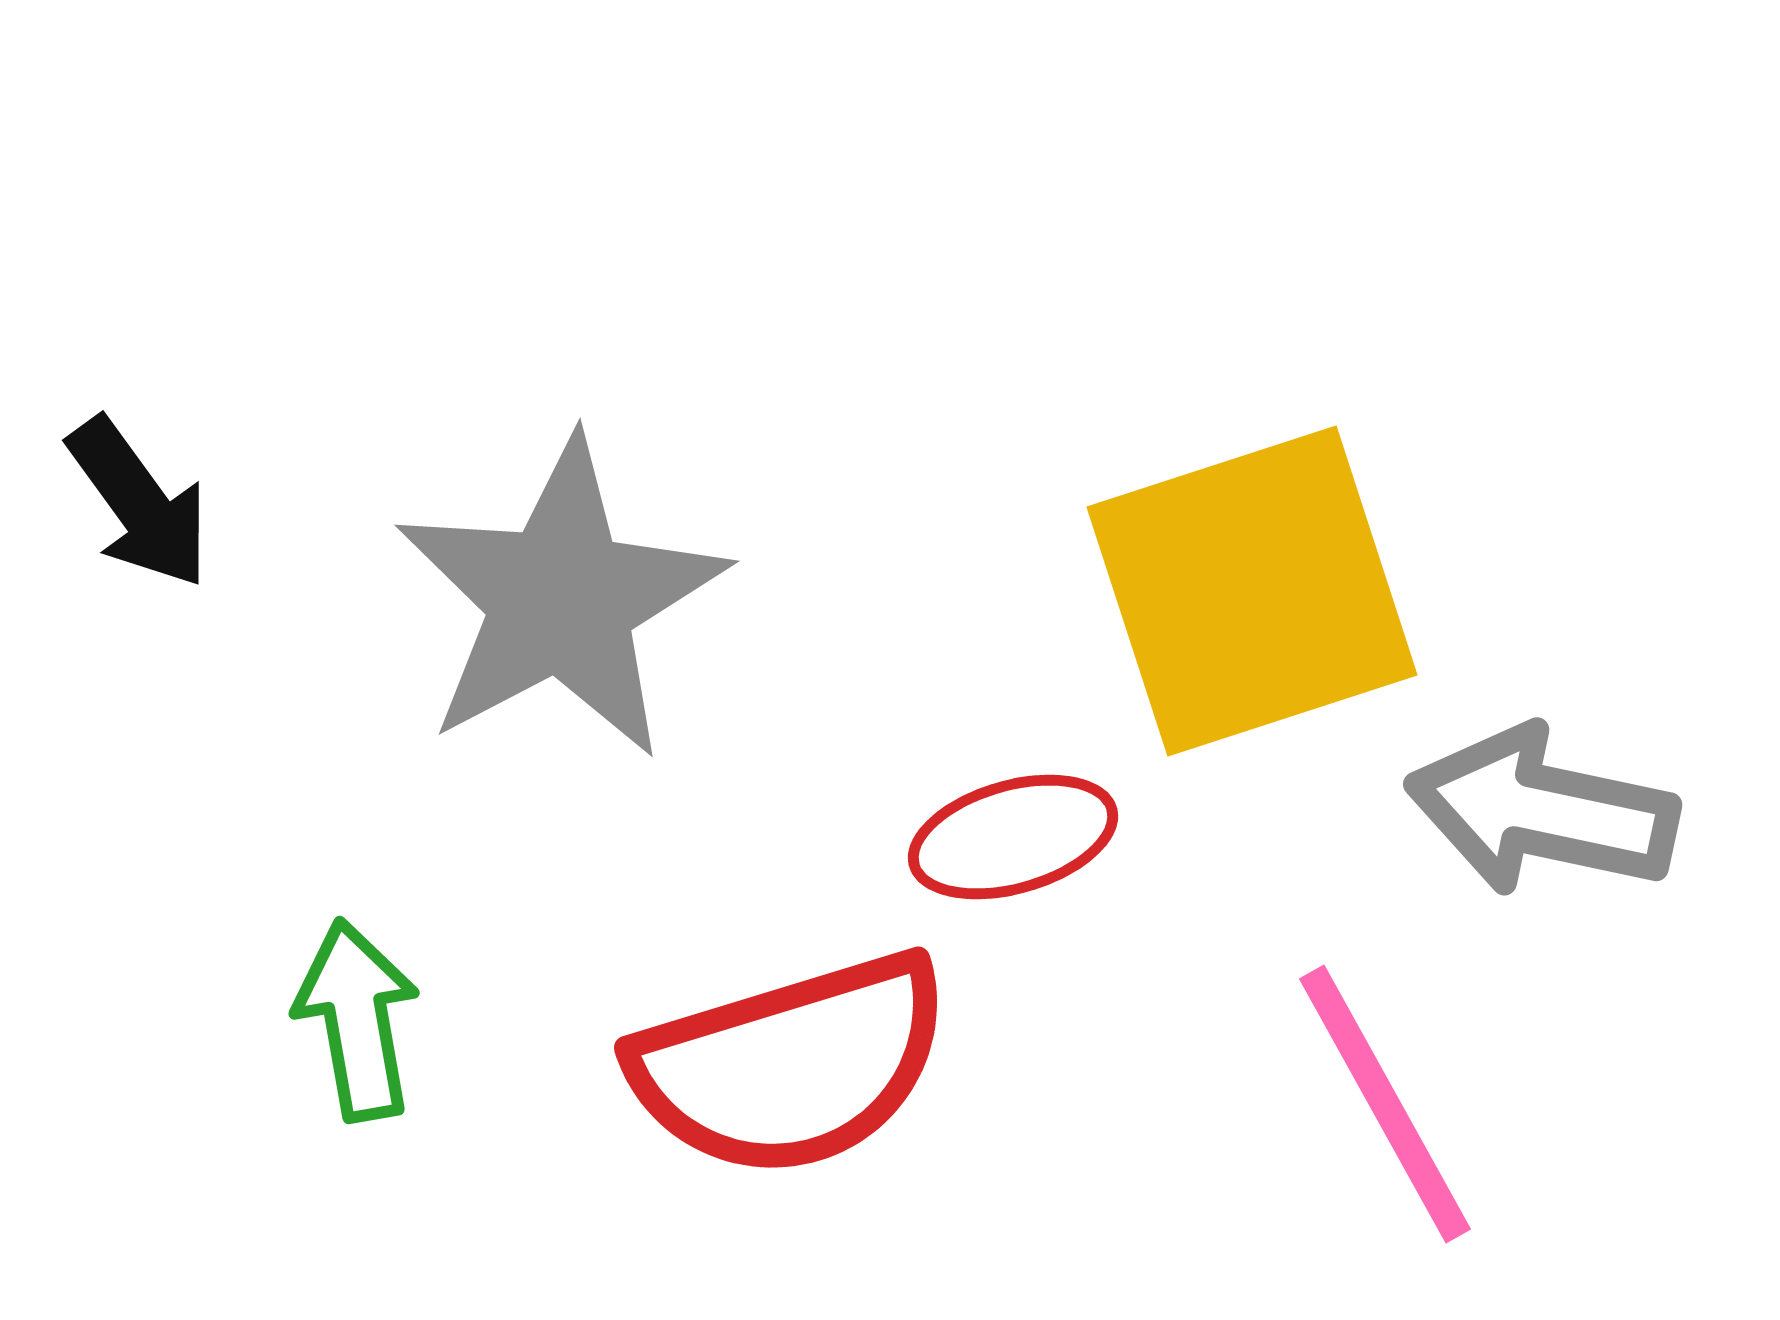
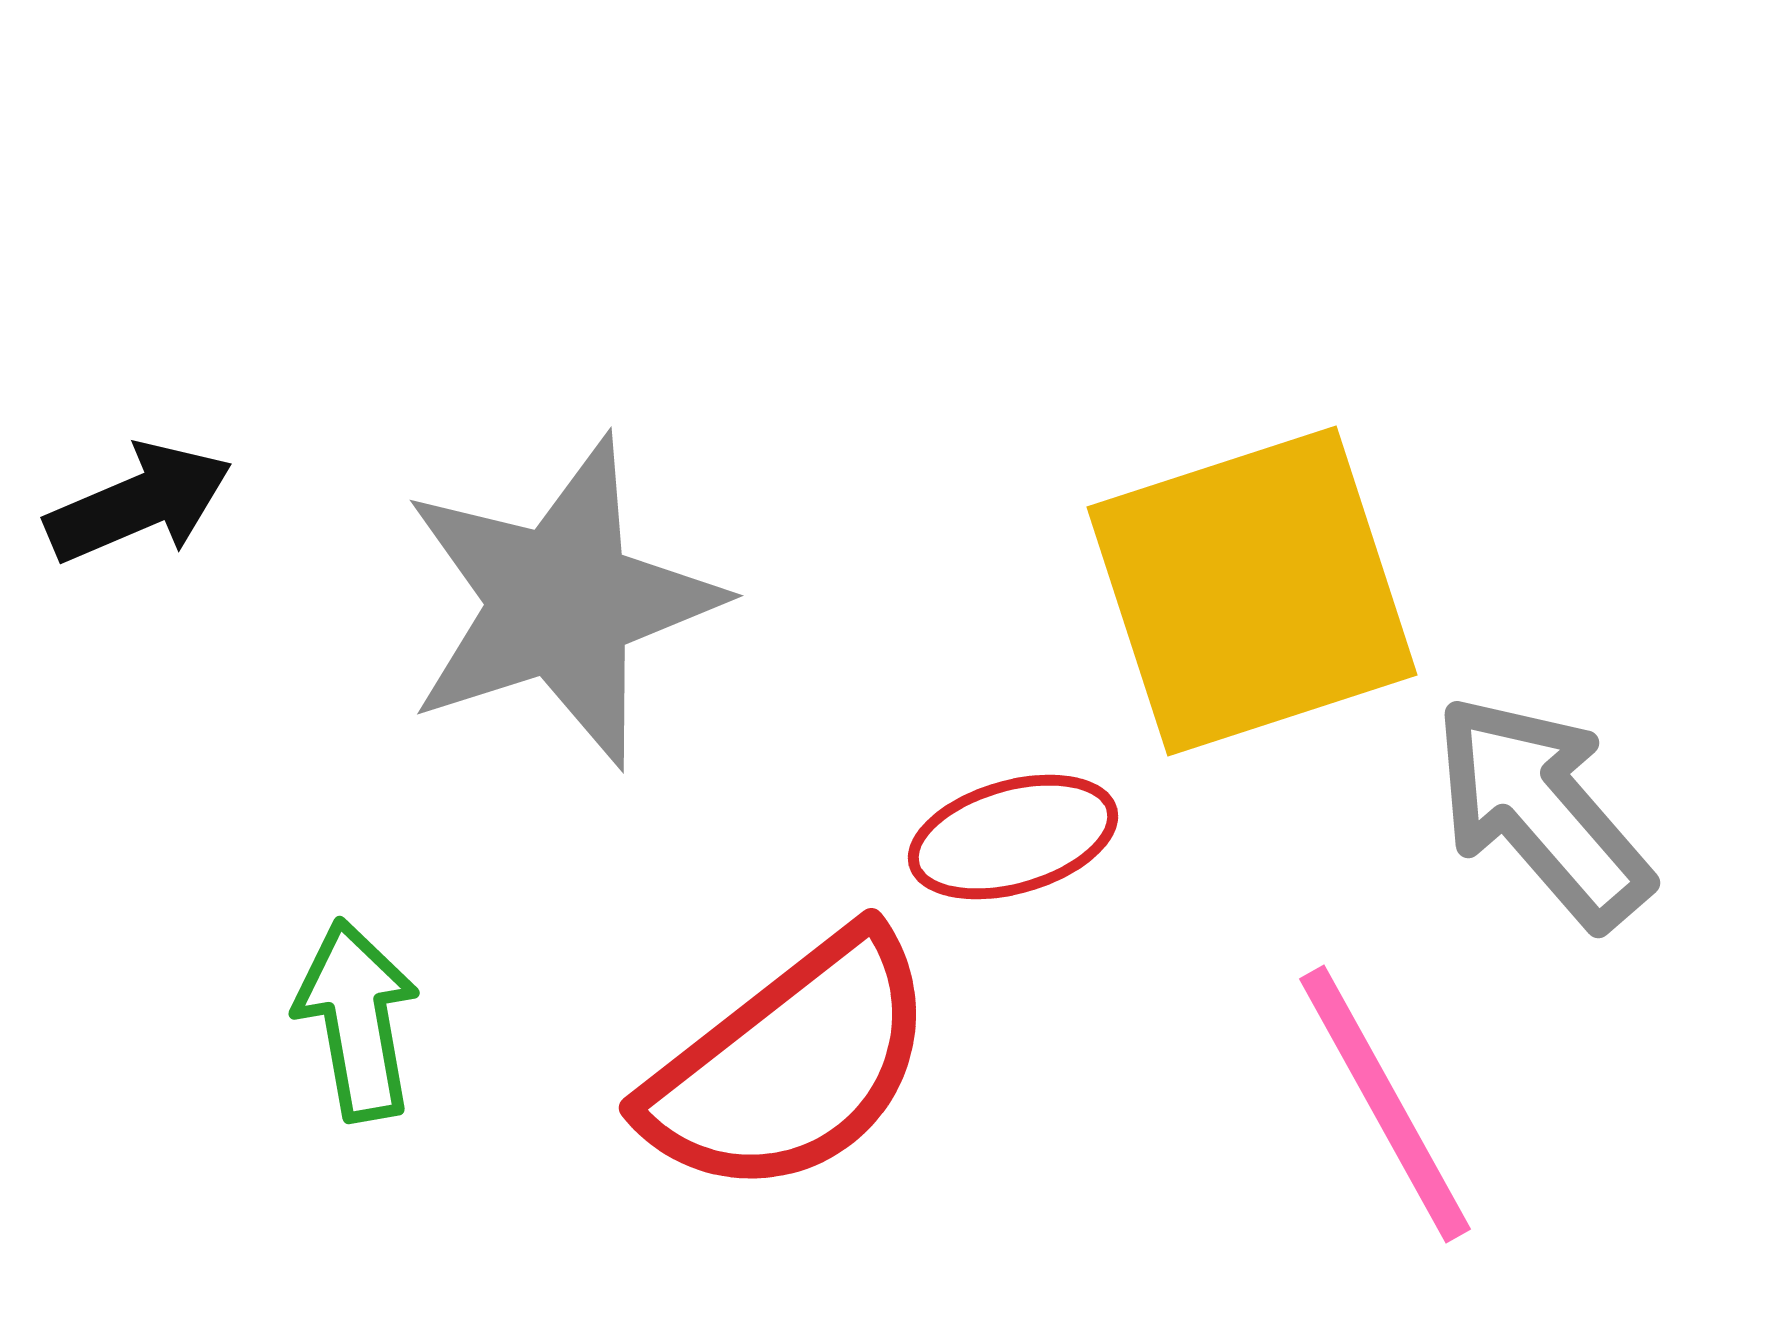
black arrow: rotated 77 degrees counterclockwise
gray star: moved 3 px down; rotated 10 degrees clockwise
gray arrow: rotated 37 degrees clockwise
red semicircle: rotated 21 degrees counterclockwise
